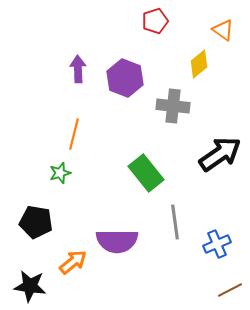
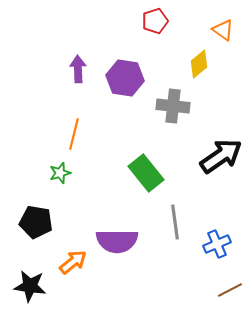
purple hexagon: rotated 12 degrees counterclockwise
black arrow: moved 1 px right, 2 px down
